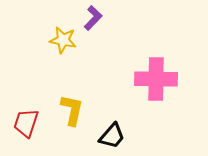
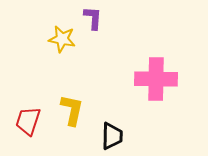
purple L-shape: rotated 40 degrees counterclockwise
yellow star: moved 1 px left, 1 px up
red trapezoid: moved 2 px right, 2 px up
black trapezoid: rotated 40 degrees counterclockwise
